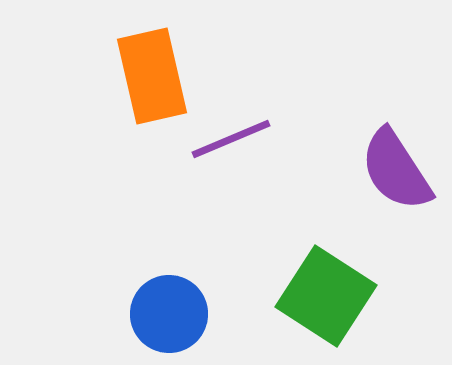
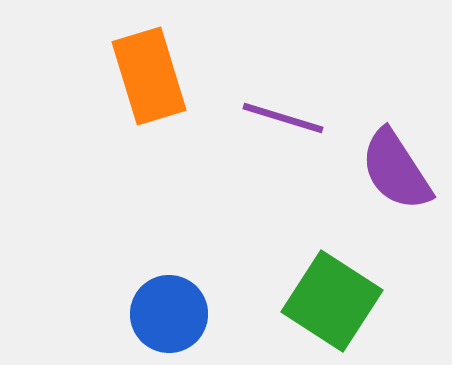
orange rectangle: moved 3 px left; rotated 4 degrees counterclockwise
purple line: moved 52 px right, 21 px up; rotated 40 degrees clockwise
green square: moved 6 px right, 5 px down
